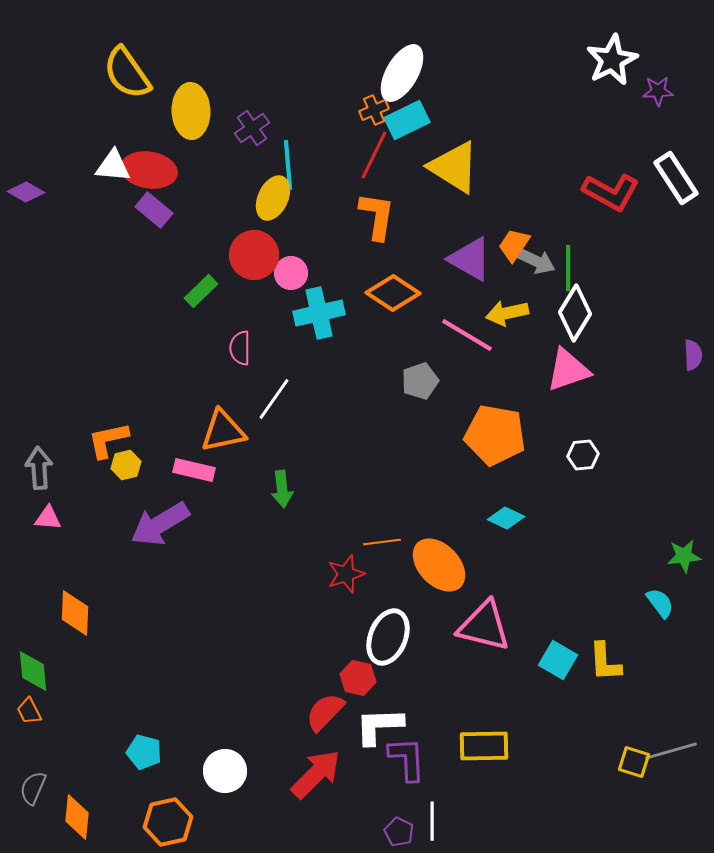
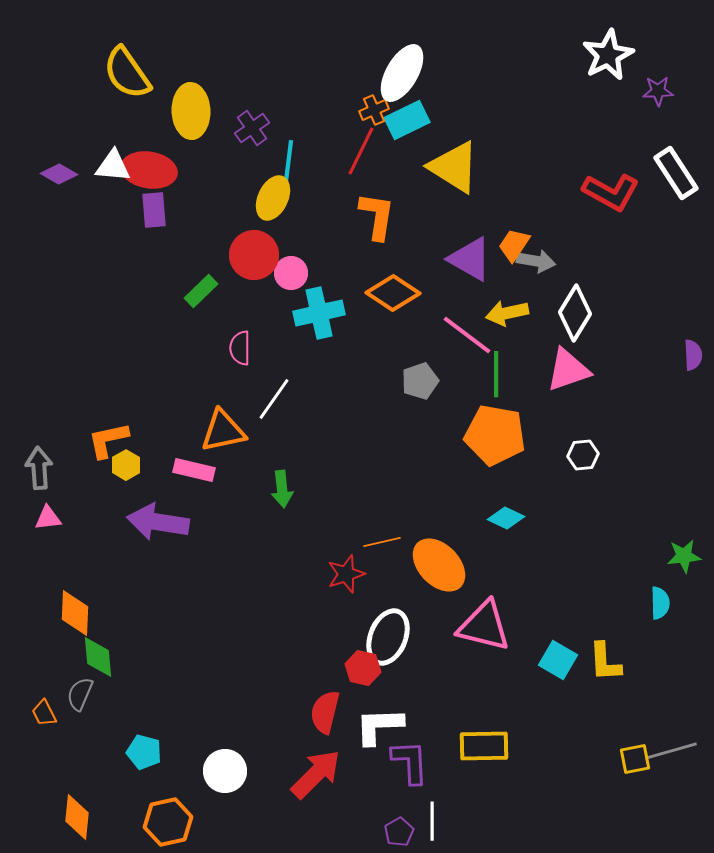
white star at (612, 60): moved 4 px left, 5 px up
red line at (374, 155): moved 13 px left, 4 px up
cyan line at (288, 165): rotated 12 degrees clockwise
white rectangle at (676, 178): moved 5 px up
purple diamond at (26, 192): moved 33 px right, 18 px up
purple rectangle at (154, 210): rotated 45 degrees clockwise
gray arrow at (536, 261): rotated 15 degrees counterclockwise
green line at (568, 268): moved 72 px left, 106 px down
pink line at (467, 335): rotated 6 degrees clockwise
yellow hexagon at (126, 465): rotated 16 degrees counterclockwise
pink triangle at (48, 518): rotated 12 degrees counterclockwise
purple arrow at (160, 524): moved 2 px left, 2 px up; rotated 40 degrees clockwise
orange line at (382, 542): rotated 6 degrees counterclockwise
cyan semicircle at (660, 603): rotated 36 degrees clockwise
green diamond at (33, 671): moved 65 px right, 14 px up
red hexagon at (358, 678): moved 5 px right, 10 px up
orange trapezoid at (29, 711): moved 15 px right, 2 px down
red semicircle at (325, 712): rotated 30 degrees counterclockwise
purple L-shape at (407, 759): moved 3 px right, 3 px down
yellow square at (634, 762): moved 1 px right, 3 px up; rotated 28 degrees counterclockwise
gray semicircle at (33, 788): moved 47 px right, 94 px up
purple pentagon at (399, 832): rotated 16 degrees clockwise
